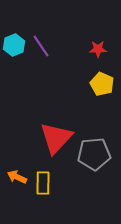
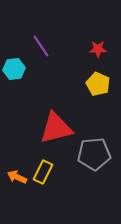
cyan hexagon: moved 24 px down; rotated 15 degrees clockwise
yellow pentagon: moved 4 px left
red triangle: moved 10 px up; rotated 33 degrees clockwise
yellow rectangle: moved 11 px up; rotated 25 degrees clockwise
